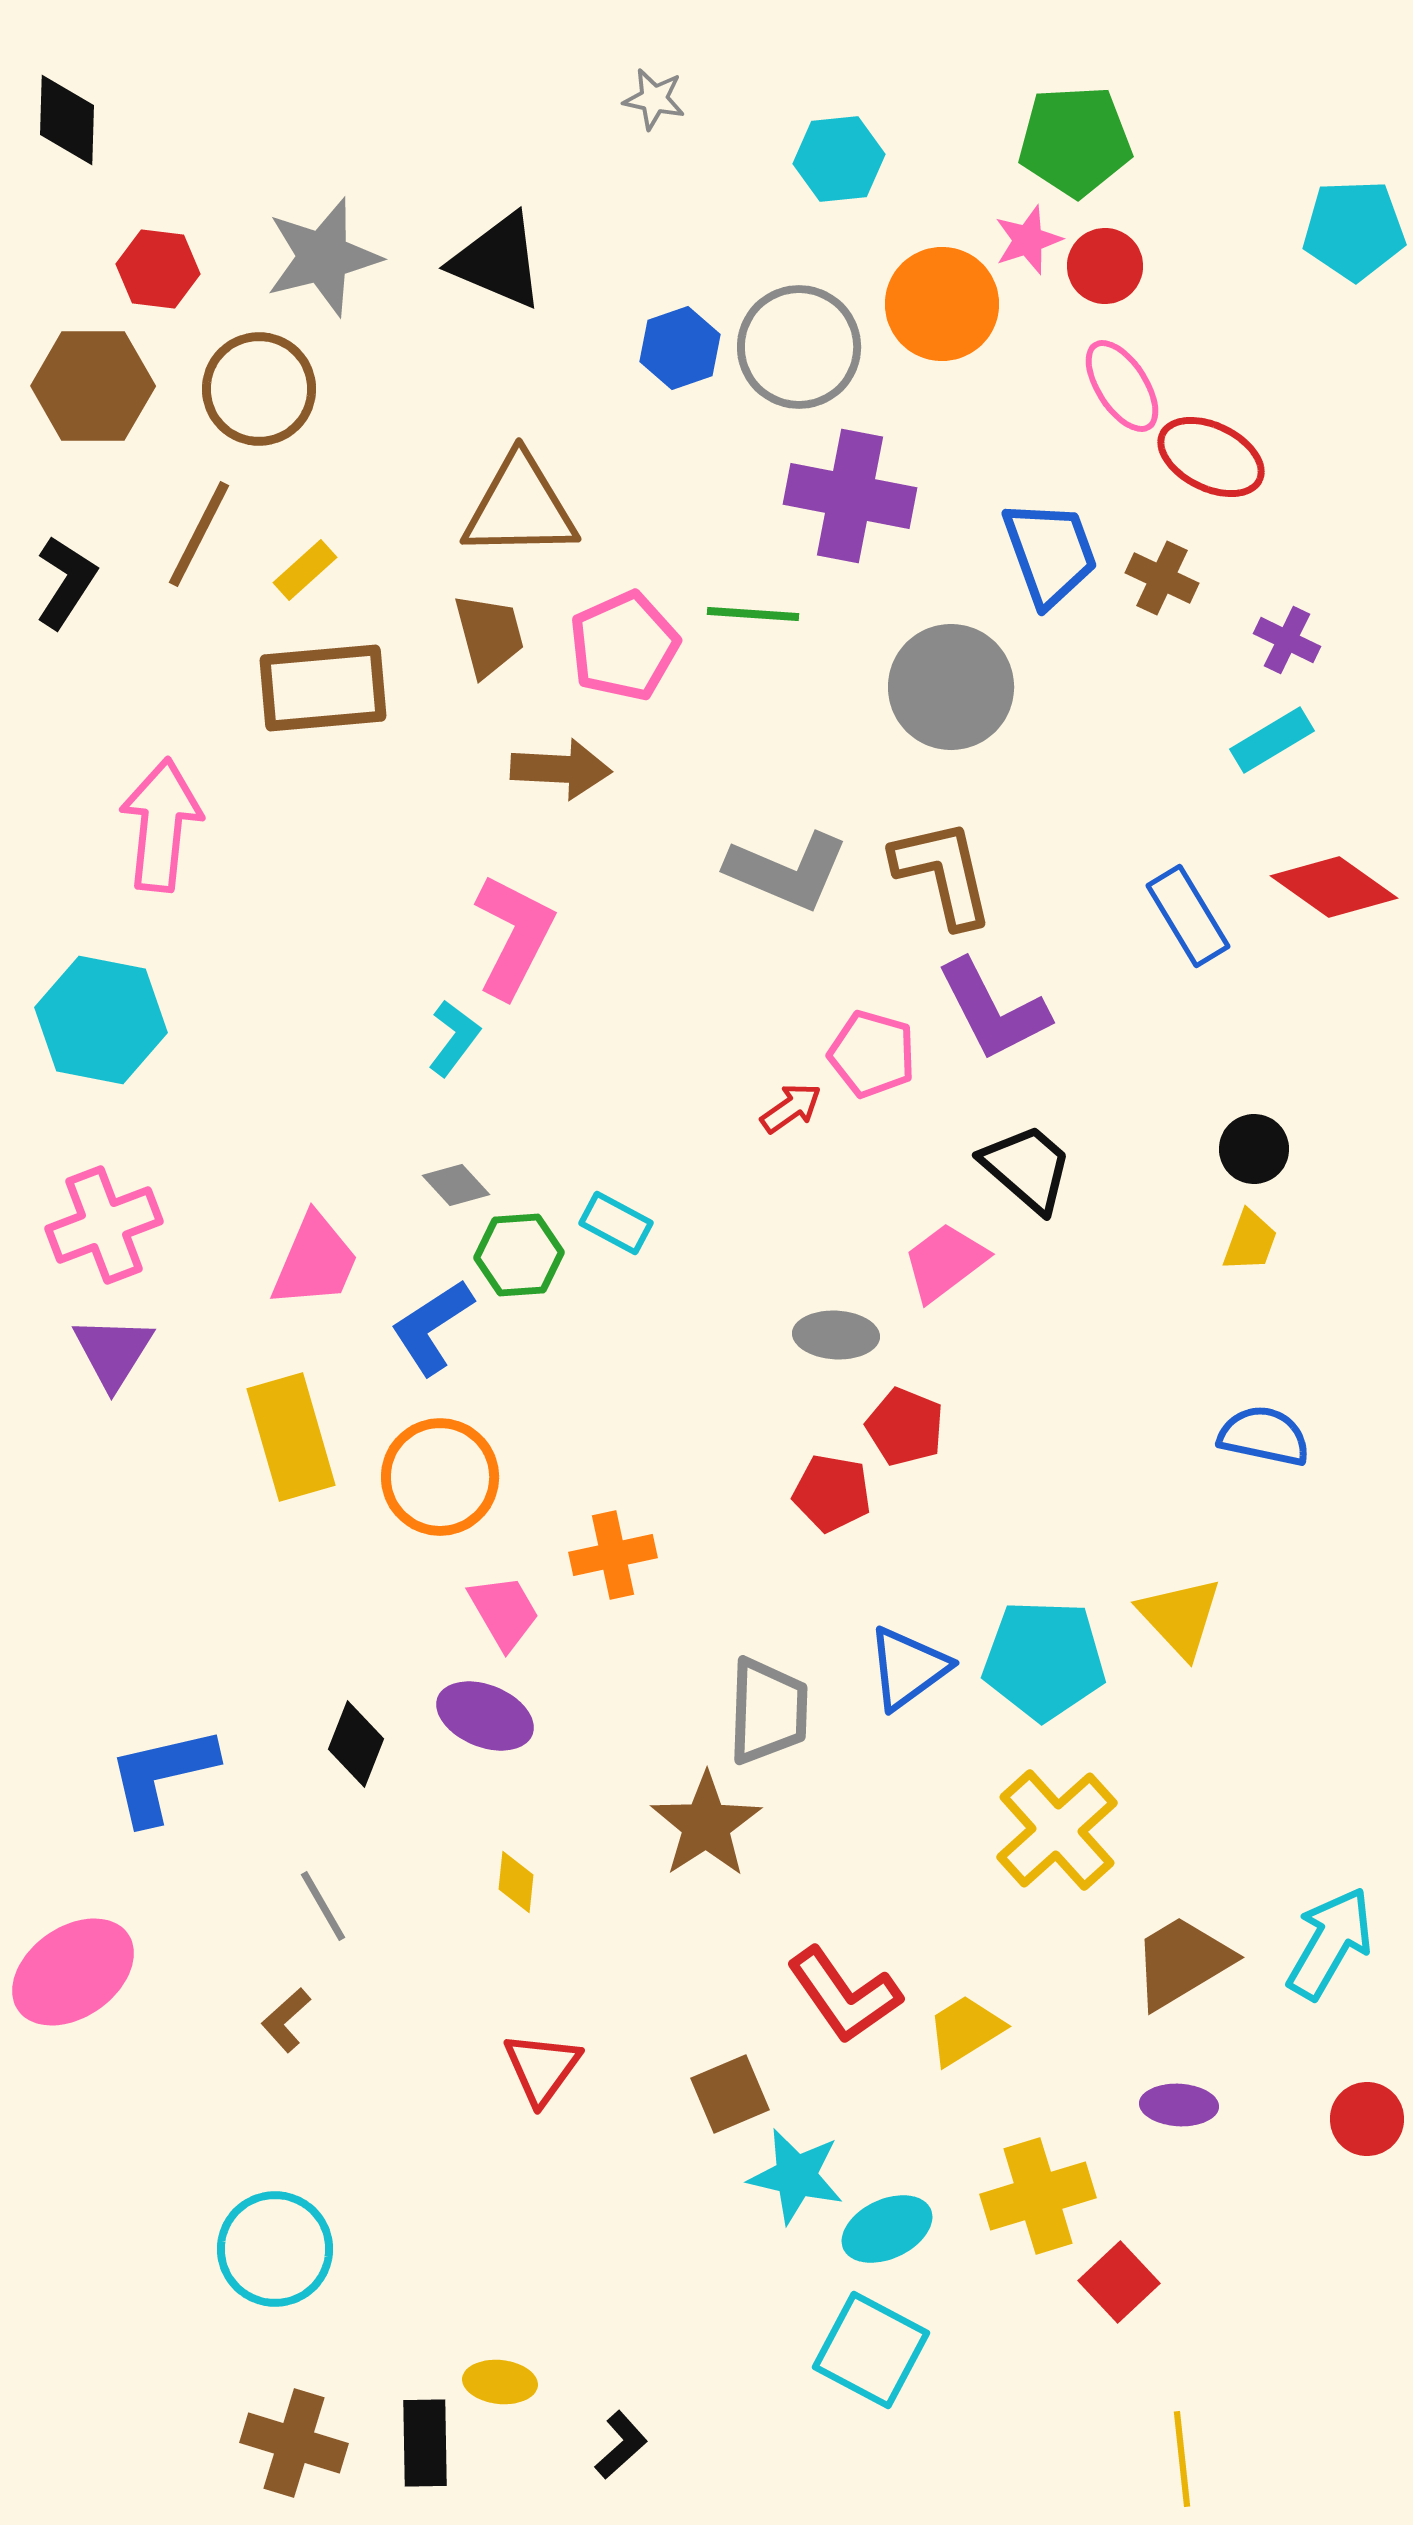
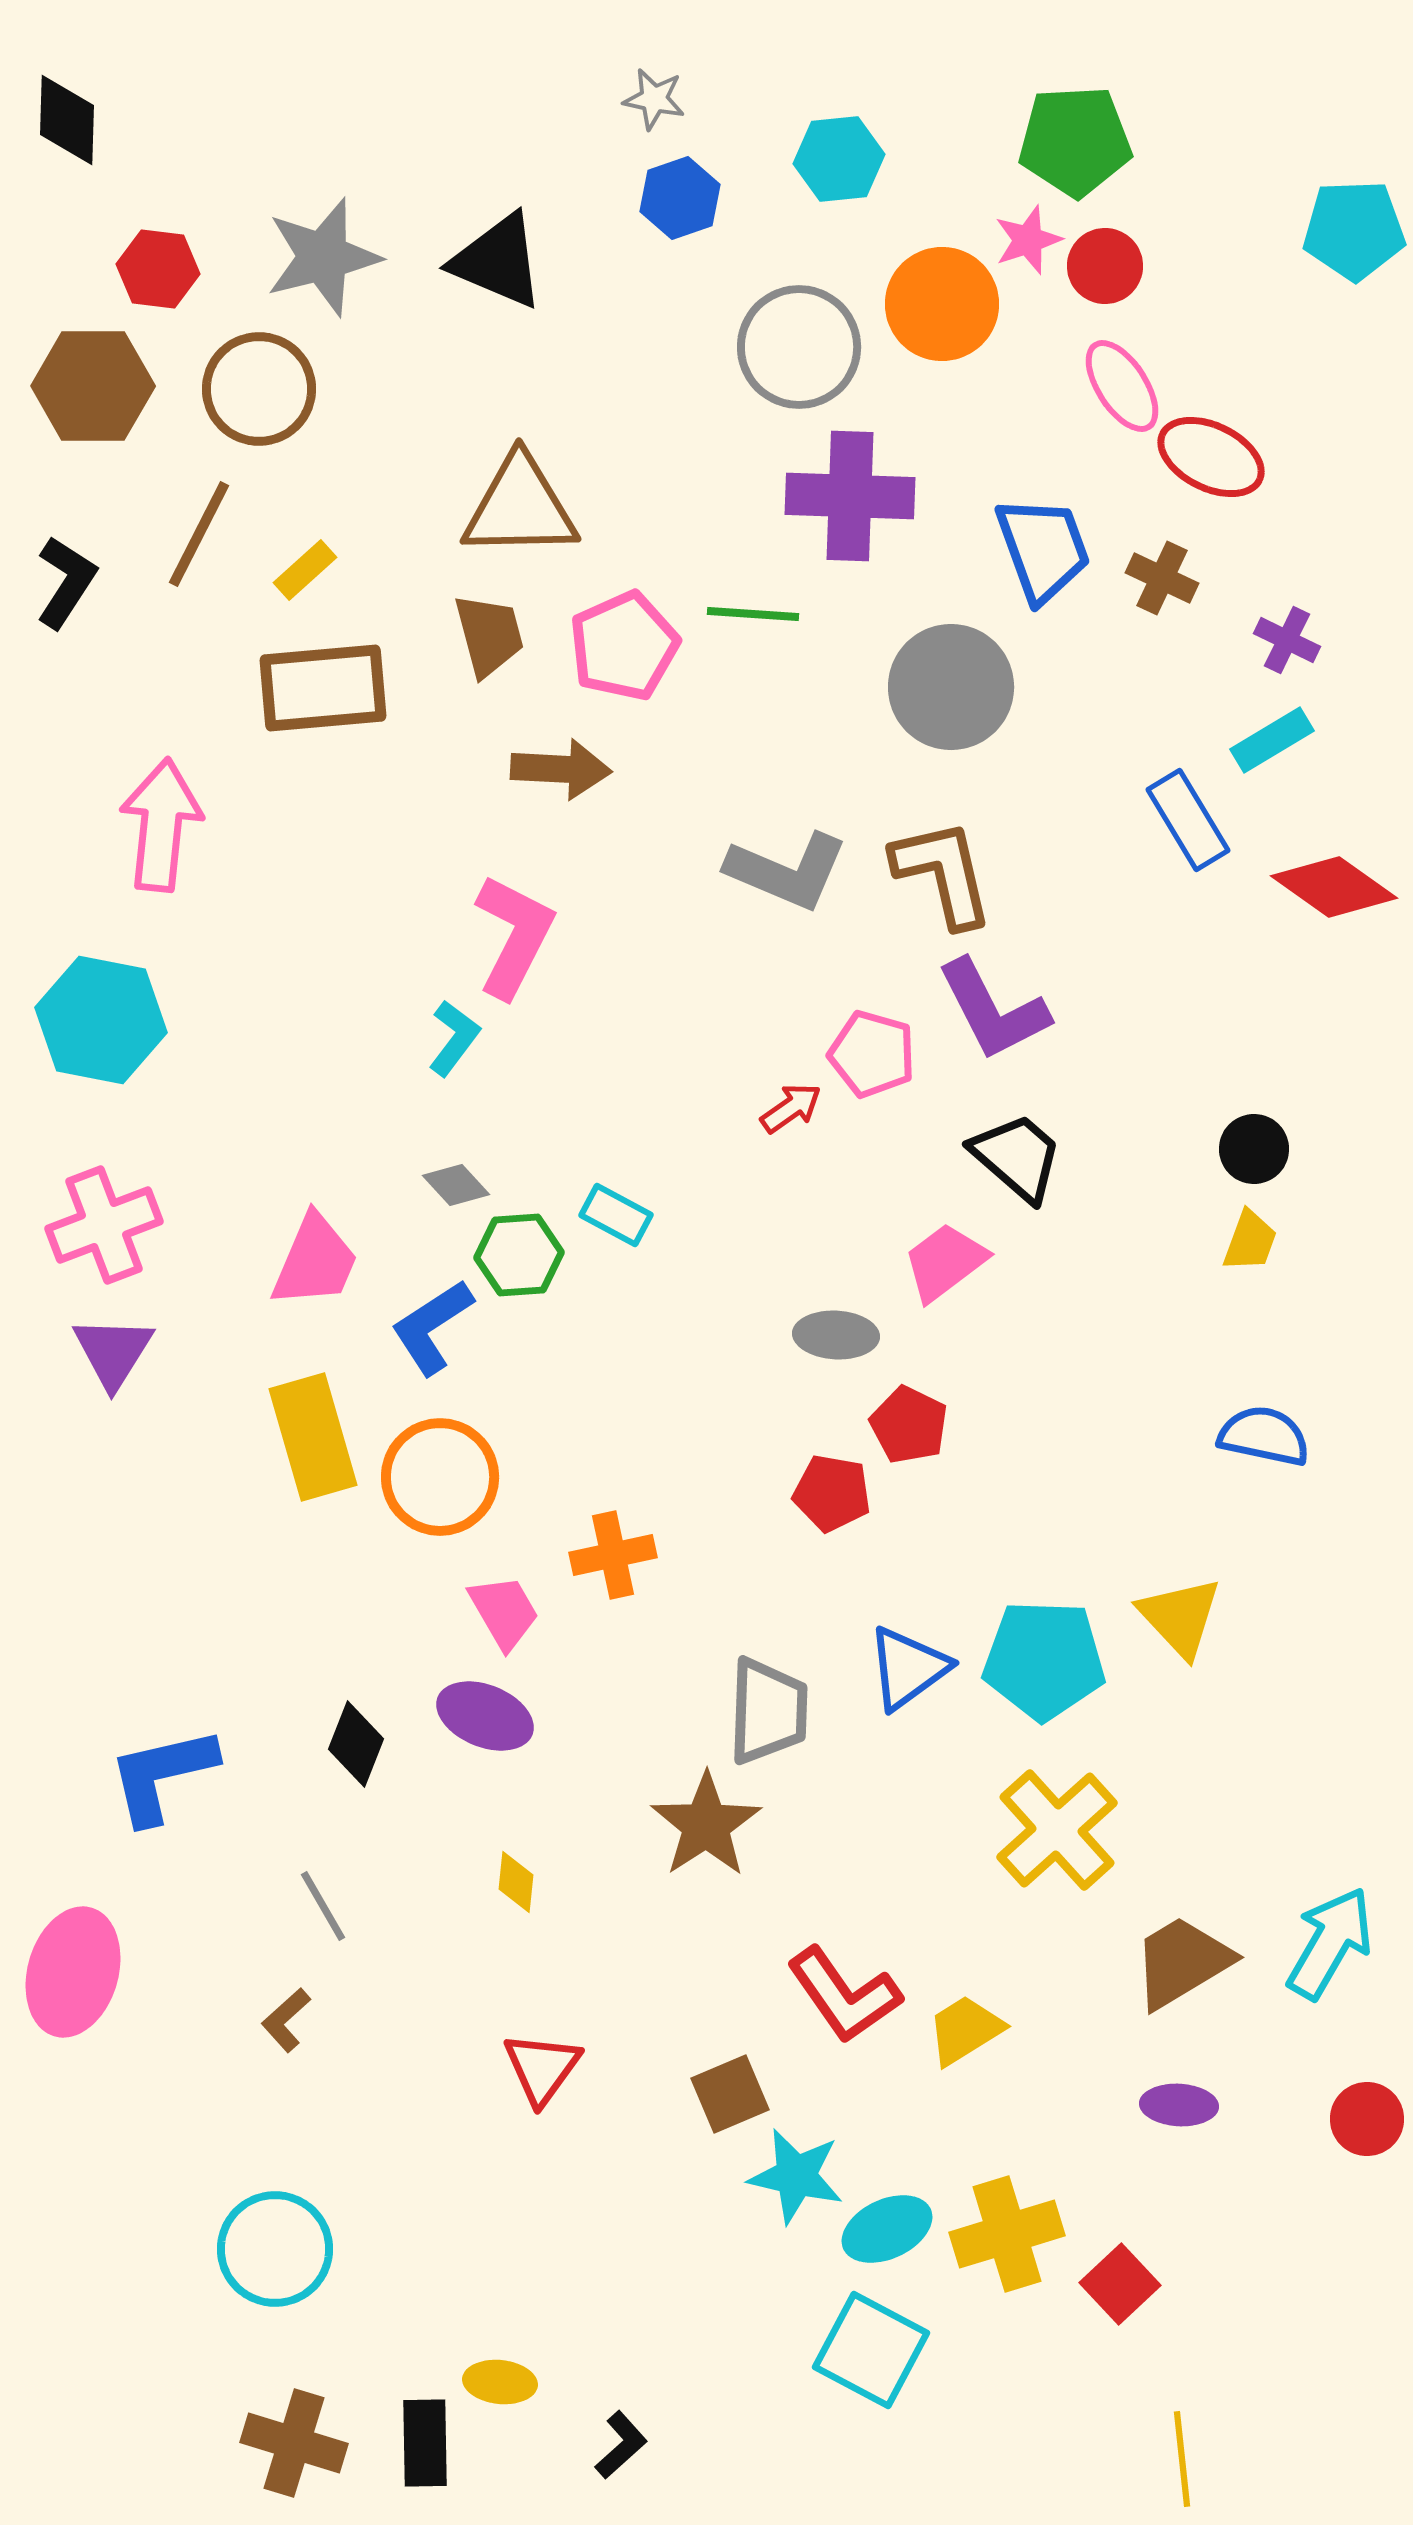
blue hexagon at (680, 348): moved 150 px up
purple cross at (850, 496): rotated 9 degrees counterclockwise
blue trapezoid at (1050, 553): moved 7 px left, 4 px up
blue rectangle at (1188, 916): moved 96 px up
black trapezoid at (1027, 1168): moved 10 px left, 11 px up
cyan rectangle at (616, 1223): moved 8 px up
red pentagon at (905, 1427): moved 4 px right, 2 px up; rotated 4 degrees clockwise
yellow rectangle at (291, 1437): moved 22 px right
pink ellipse at (73, 1972): rotated 39 degrees counterclockwise
yellow cross at (1038, 2196): moved 31 px left, 38 px down
red square at (1119, 2282): moved 1 px right, 2 px down
